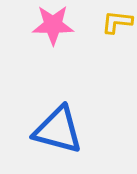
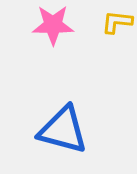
blue triangle: moved 5 px right
